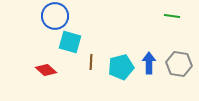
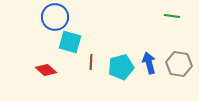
blue circle: moved 1 px down
blue arrow: rotated 15 degrees counterclockwise
